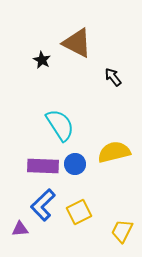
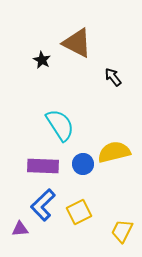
blue circle: moved 8 px right
